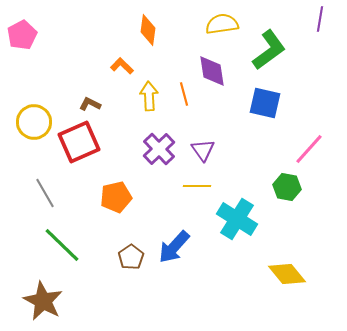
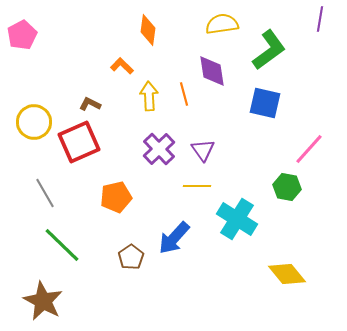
blue arrow: moved 9 px up
